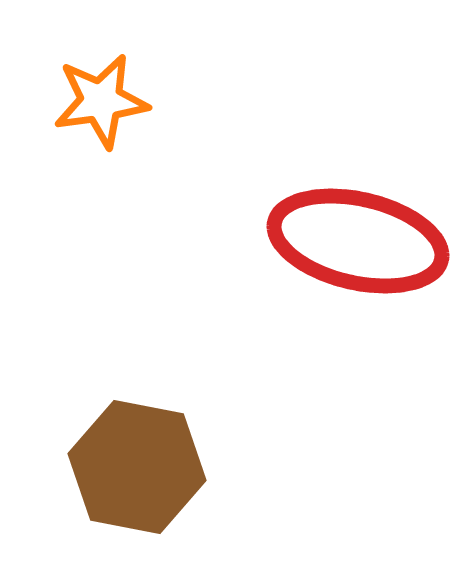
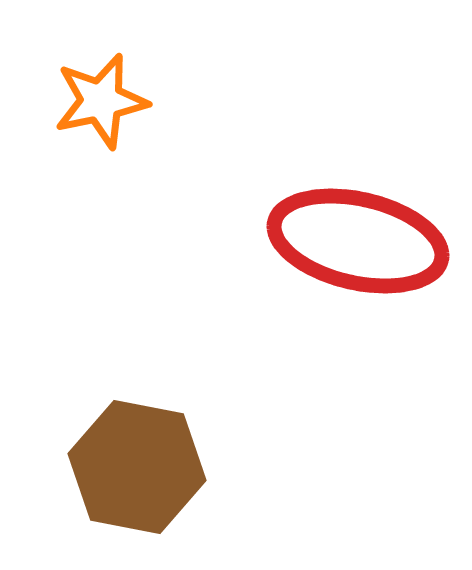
orange star: rotated 4 degrees counterclockwise
